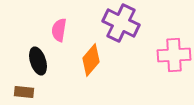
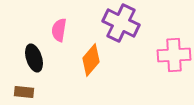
black ellipse: moved 4 px left, 3 px up
